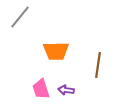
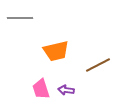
gray line: moved 1 px down; rotated 50 degrees clockwise
orange trapezoid: rotated 12 degrees counterclockwise
brown line: rotated 55 degrees clockwise
